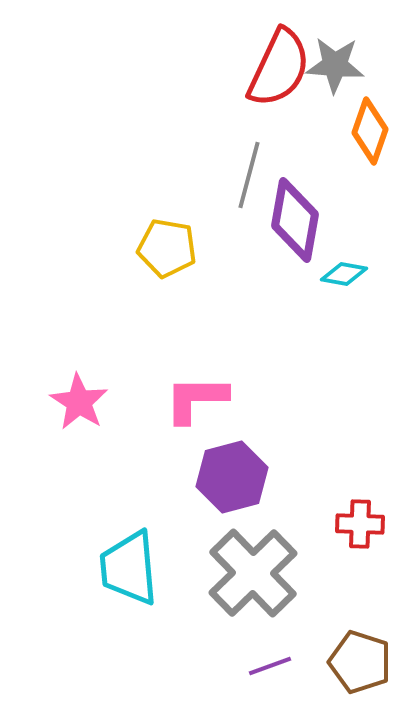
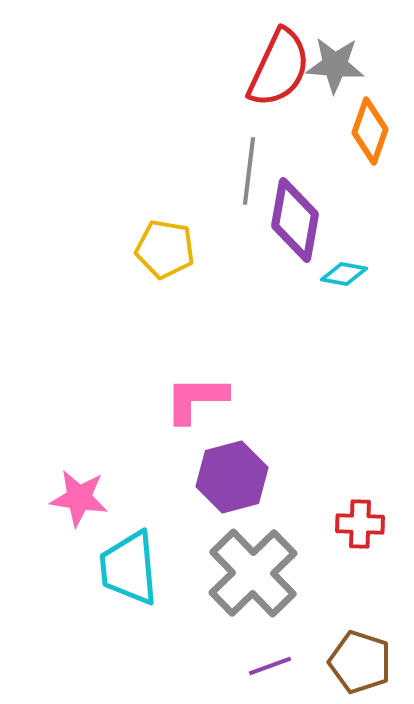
gray line: moved 4 px up; rotated 8 degrees counterclockwise
yellow pentagon: moved 2 px left, 1 px down
pink star: moved 96 px down; rotated 24 degrees counterclockwise
